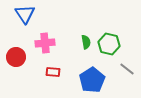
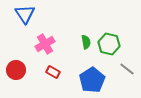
pink cross: moved 1 px down; rotated 24 degrees counterclockwise
red circle: moved 13 px down
red rectangle: rotated 24 degrees clockwise
